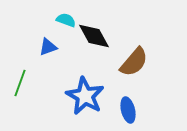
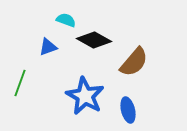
black diamond: moved 4 px down; rotated 32 degrees counterclockwise
